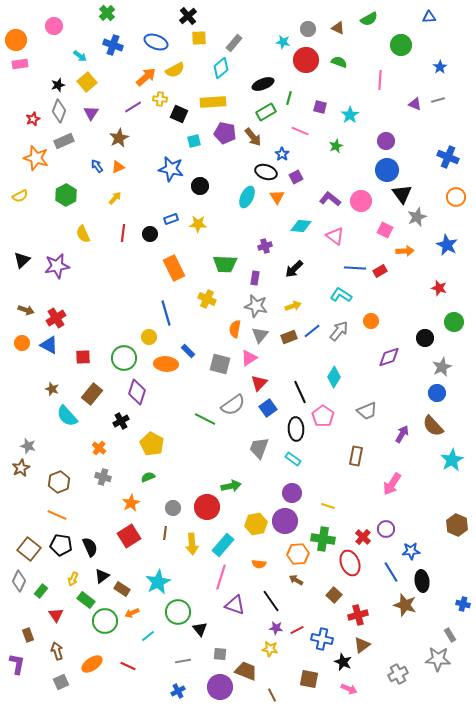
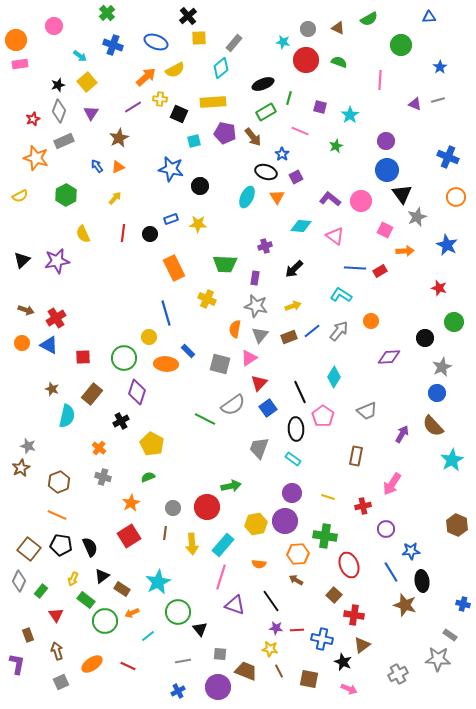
purple star at (57, 266): moved 5 px up
purple diamond at (389, 357): rotated 15 degrees clockwise
cyan semicircle at (67, 416): rotated 125 degrees counterclockwise
yellow line at (328, 506): moved 9 px up
red cross at (363, 537): moved 31 px up; rotated 35 degrees clockwise
green cross at (323, 539): moved 2 px right, 3 px up
red ellipse at (350, 563): moved 1 px left, 2 px down
red cross at (358, 615): moved 4 px left; rotated 24 degrees clockwise
red line at (297, 630): rotated 24 degrees clockwise
gray rectangle at (450, 635): rotated 24 degrees counterclockwise
purple circle at (220, 687): moved 2 px left
brown line at (272, 695): moved 7 px right, 24 px up
